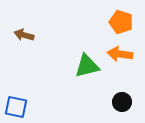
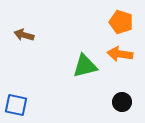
green triangle: moved 2 px left
blue square: moved 2 px up
